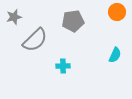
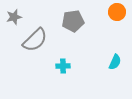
cyan semicircle: moved 7 px down
